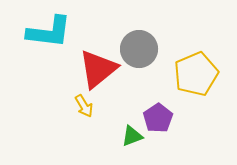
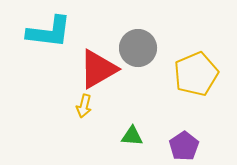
gray circle: moved 1 px left, 1 px up
red triangle: rotated 9 degrees clockwise
yellow arrow: rotated 45 degrees clockwise
purple pentagon: moved 26 px right, 28 px down
green triangle: rotated 25 degrees clockwise
